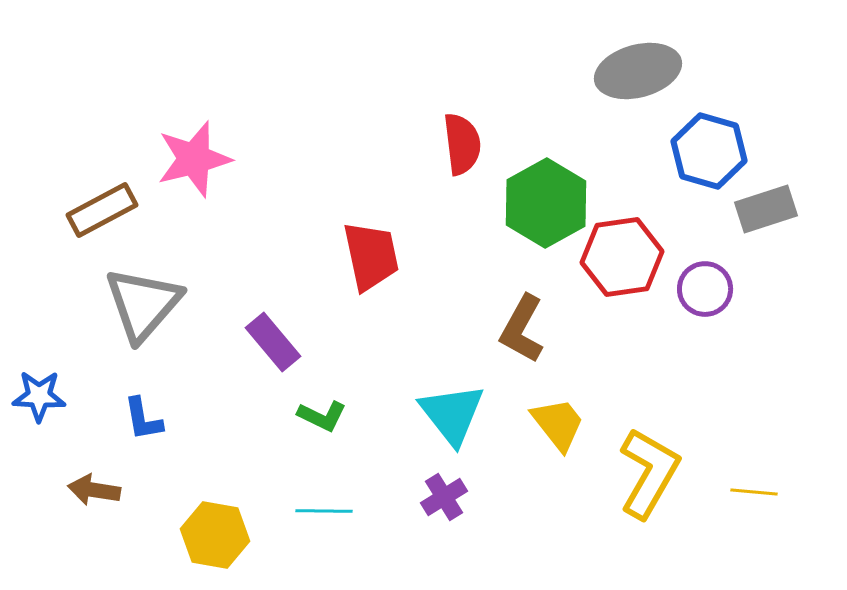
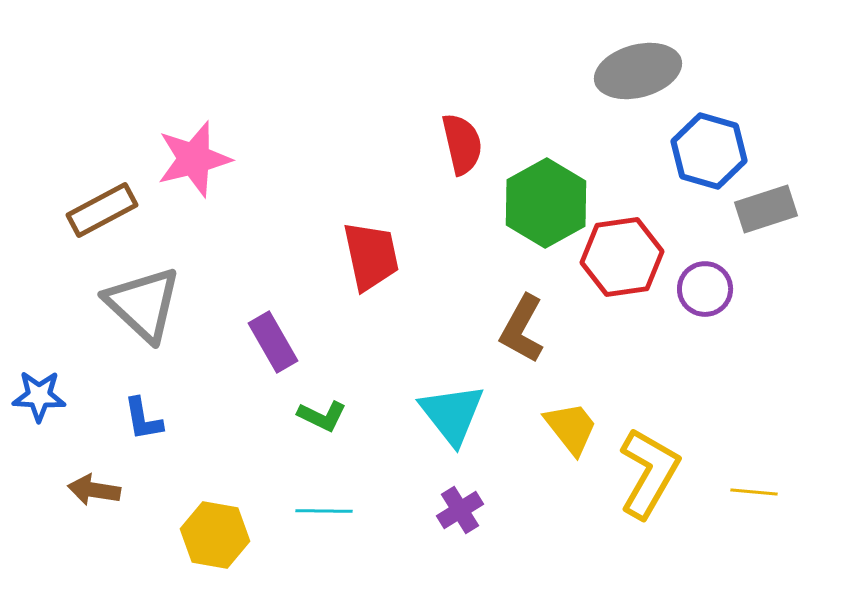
red semicircle: rotated 6 degrees counterclockwise
gray triangle: rotated 28 degrees counterclockwise
purple rectangle: rotated 10 degrees clockwise
yellow trapezoid: moved 13 px right, 4 px down
purple cross: moved 16 px right, 13 px down
